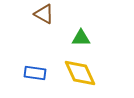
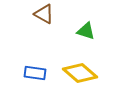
green triangle: moved 5 px right, 7 px up; rotated 18 degrees clockwise
yellow diamond: rotated 24 degrees counterclockwise
